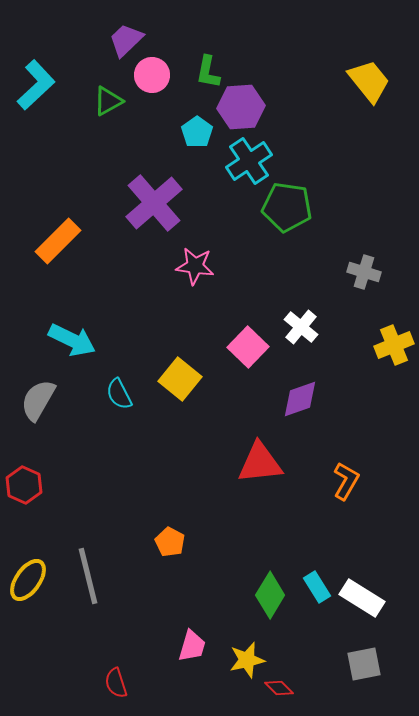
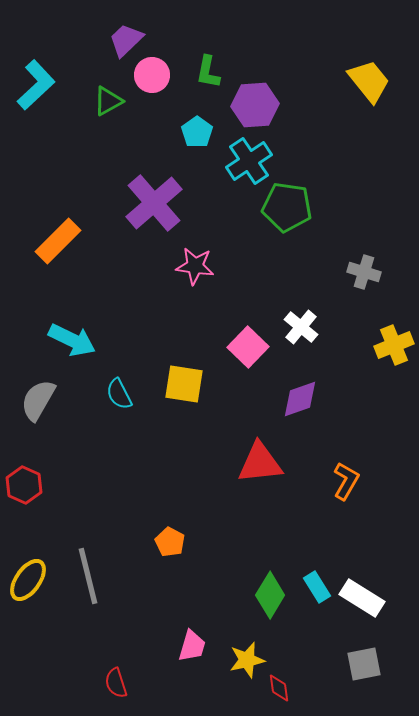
purple hexagon: moved 14 px right, 2 px up
yellow square: moved 4 px right, 5 px down; rotated 30 degrees counterclockwise
red diamond: rotated 36 degrees clockwise
